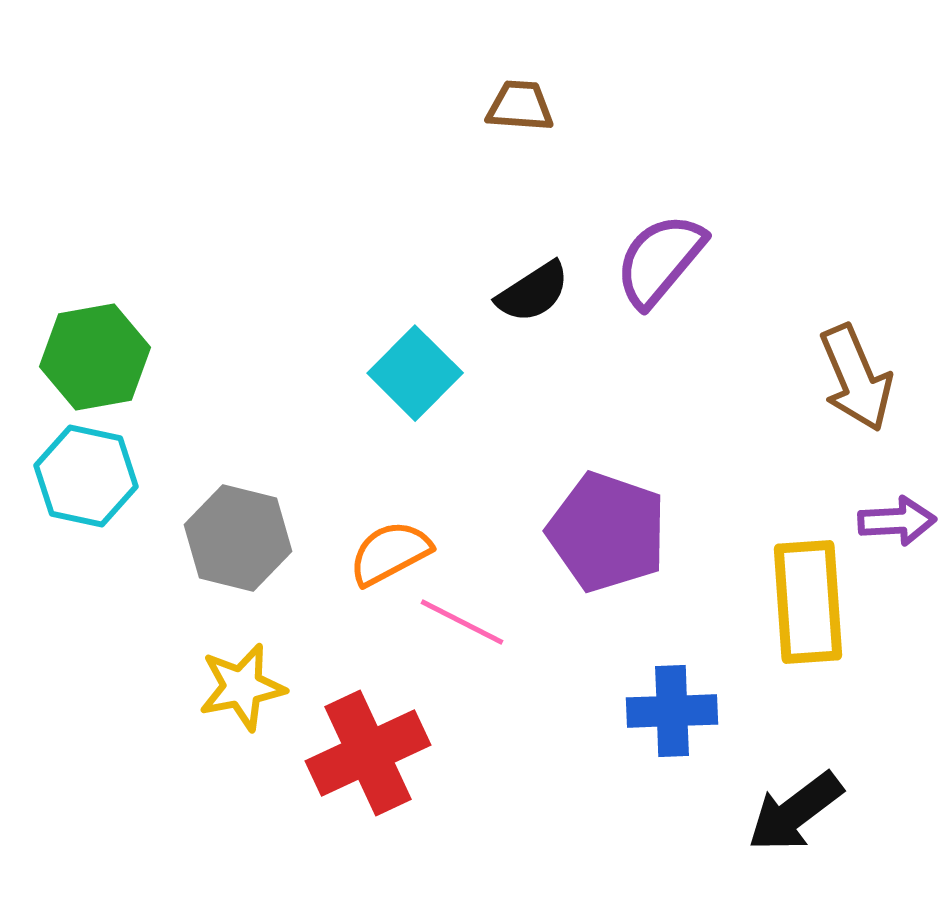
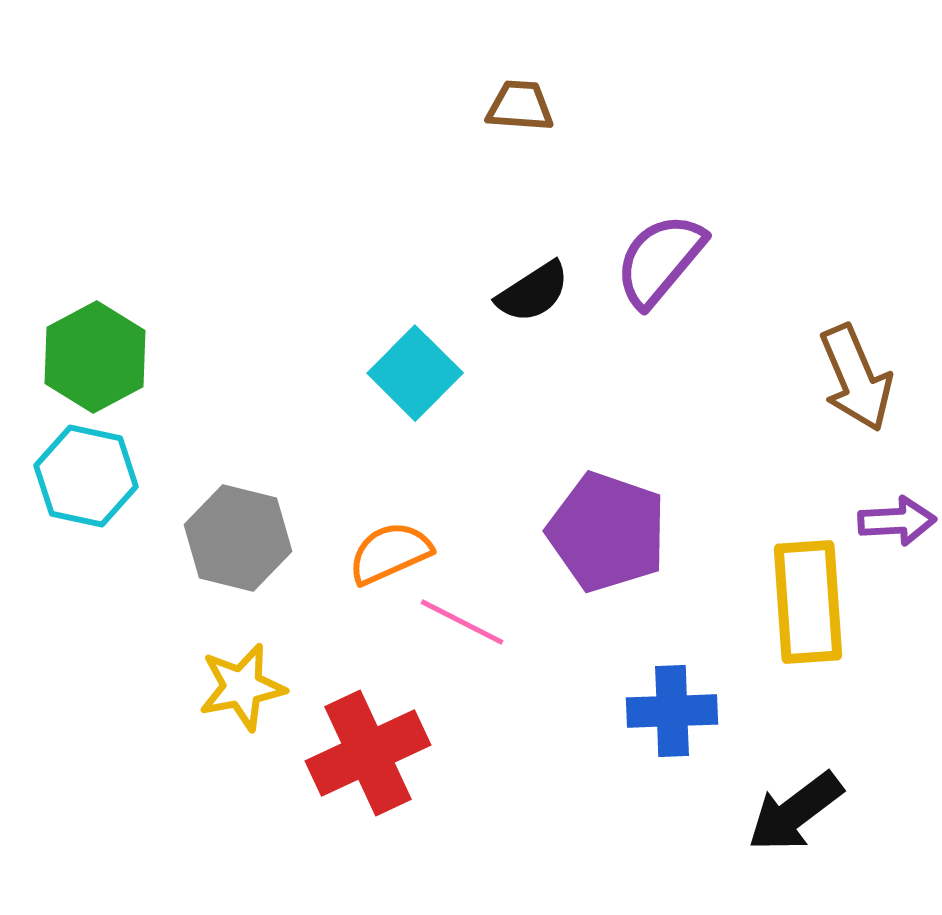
green hexagon: rotated 18 degrees counterclockwise
orange semicircle: rotated 4 degrees clockwise
